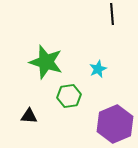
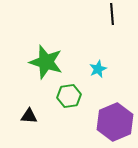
purple hexagon: moved 2 px up
